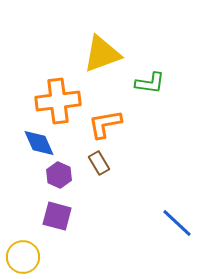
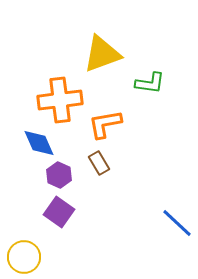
orange cross: moved 2 px right, 1 px up
purple square: moved 2 px right, 4 px up; rotated 20 degrees clockwise
yellow circle: moved 1 px right
